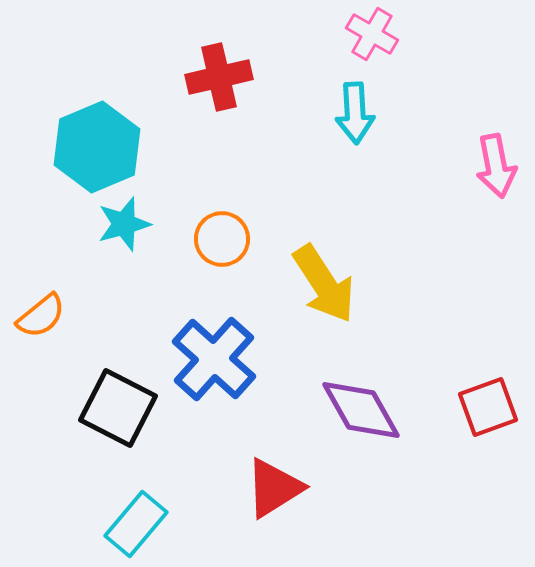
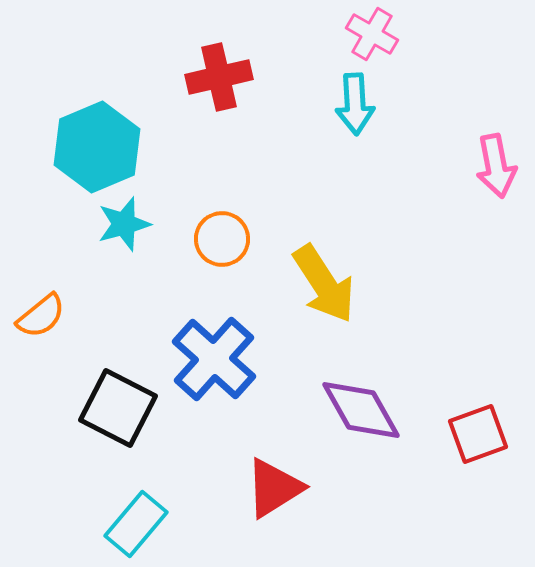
cyan arrow: moved 9 px up
red square: moved 10 px left, 27 px down
